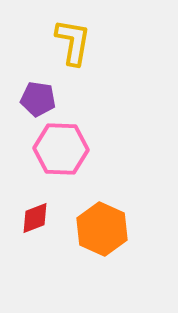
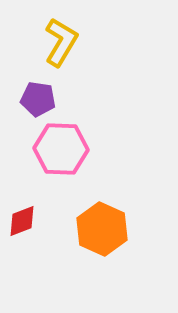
yellow L-shape: moved 12 px left; rotated 21 degrees clockwise
red diamond: moved 13 px left, 3 px down
